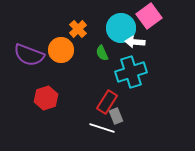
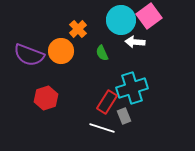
cyan circle: moved 8 px up
orange circle: moved 1 px down
cyan cross: moved 1 px right, 16 px down
gray rectangle: moved 8 px right
